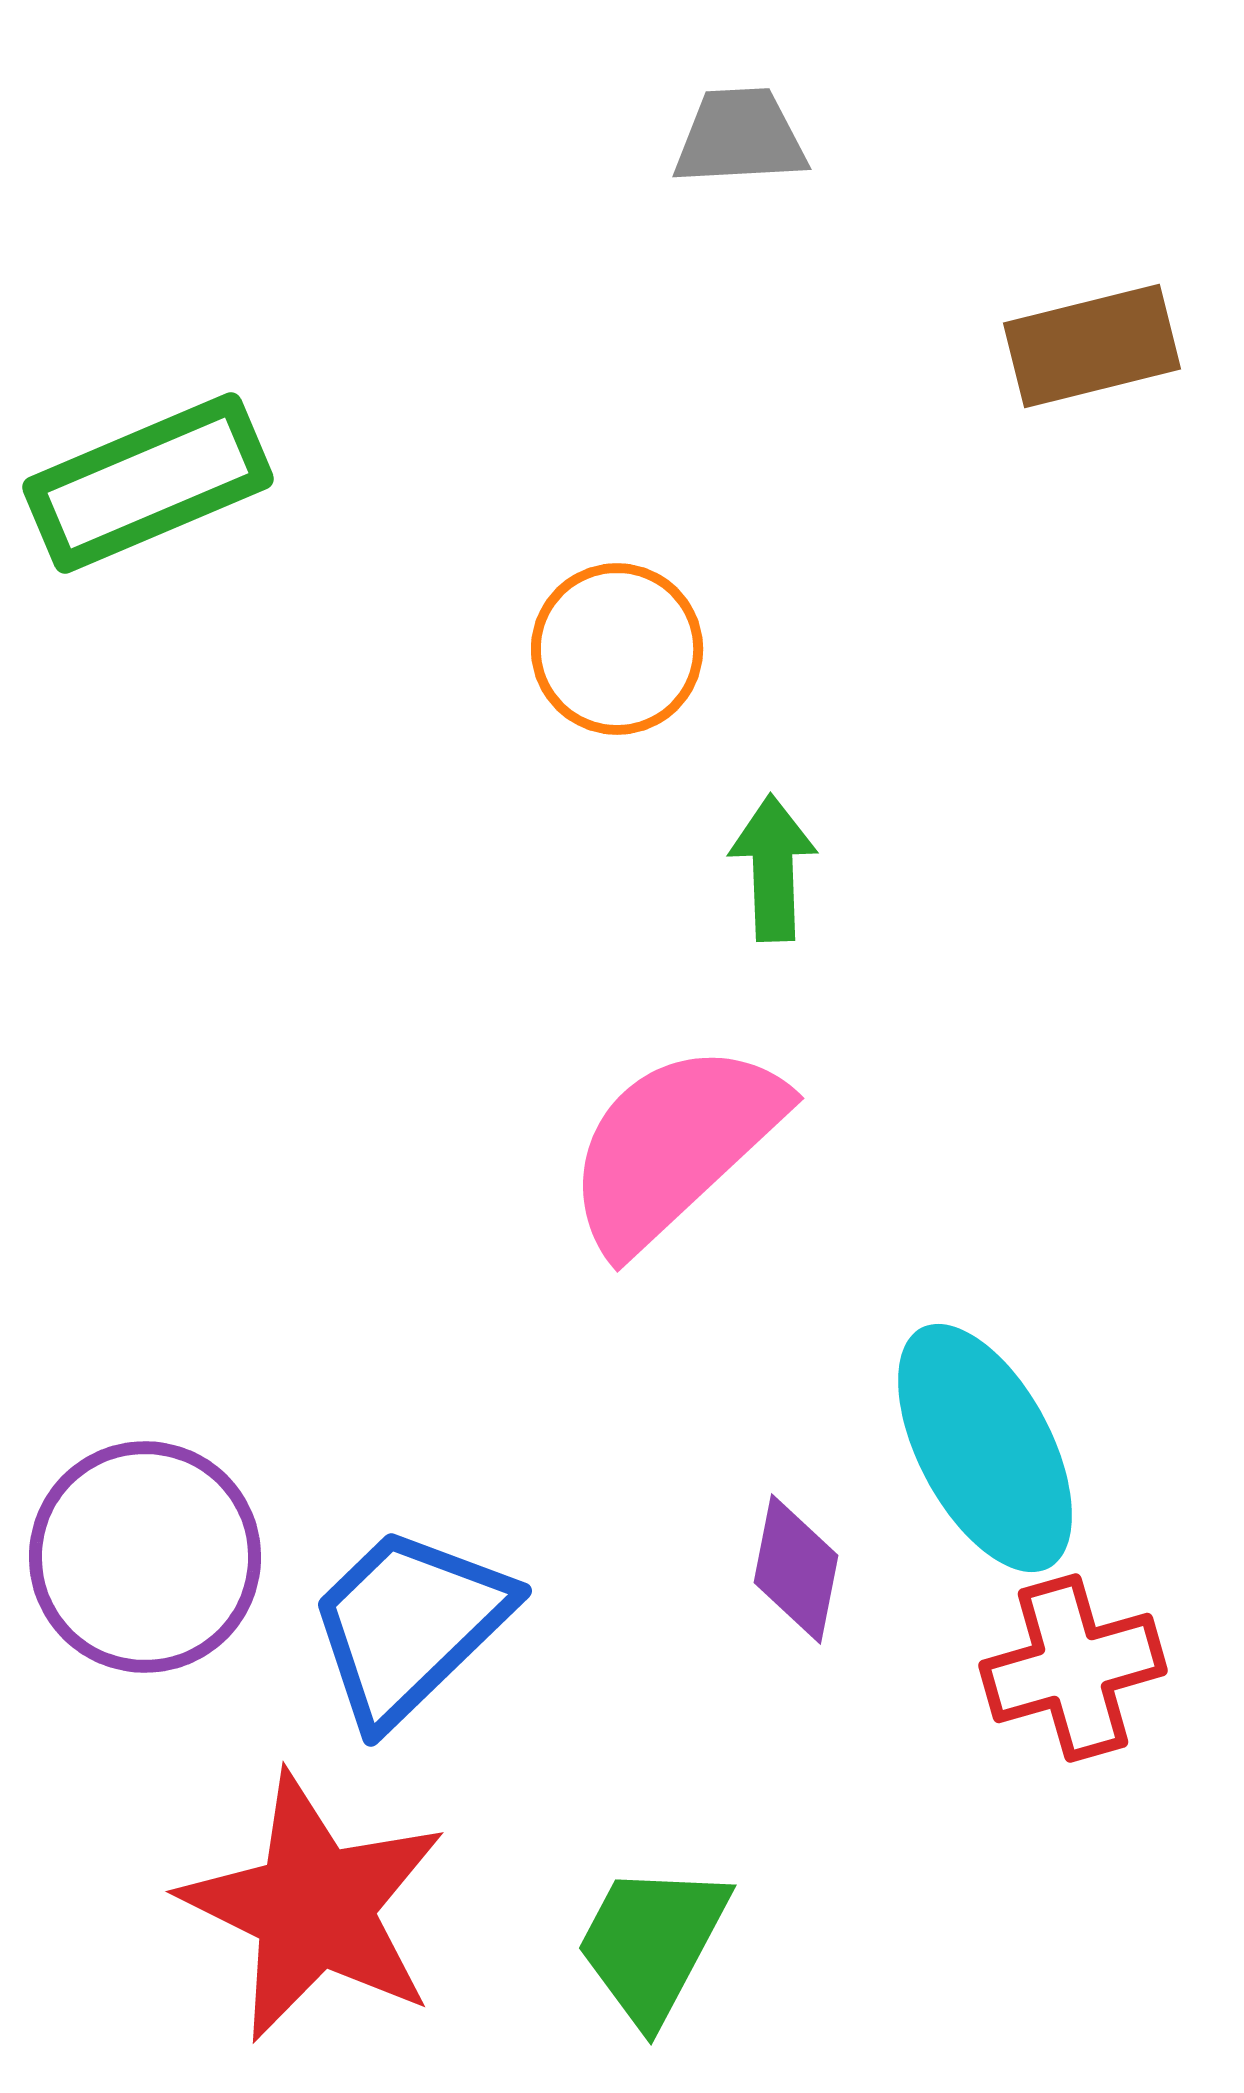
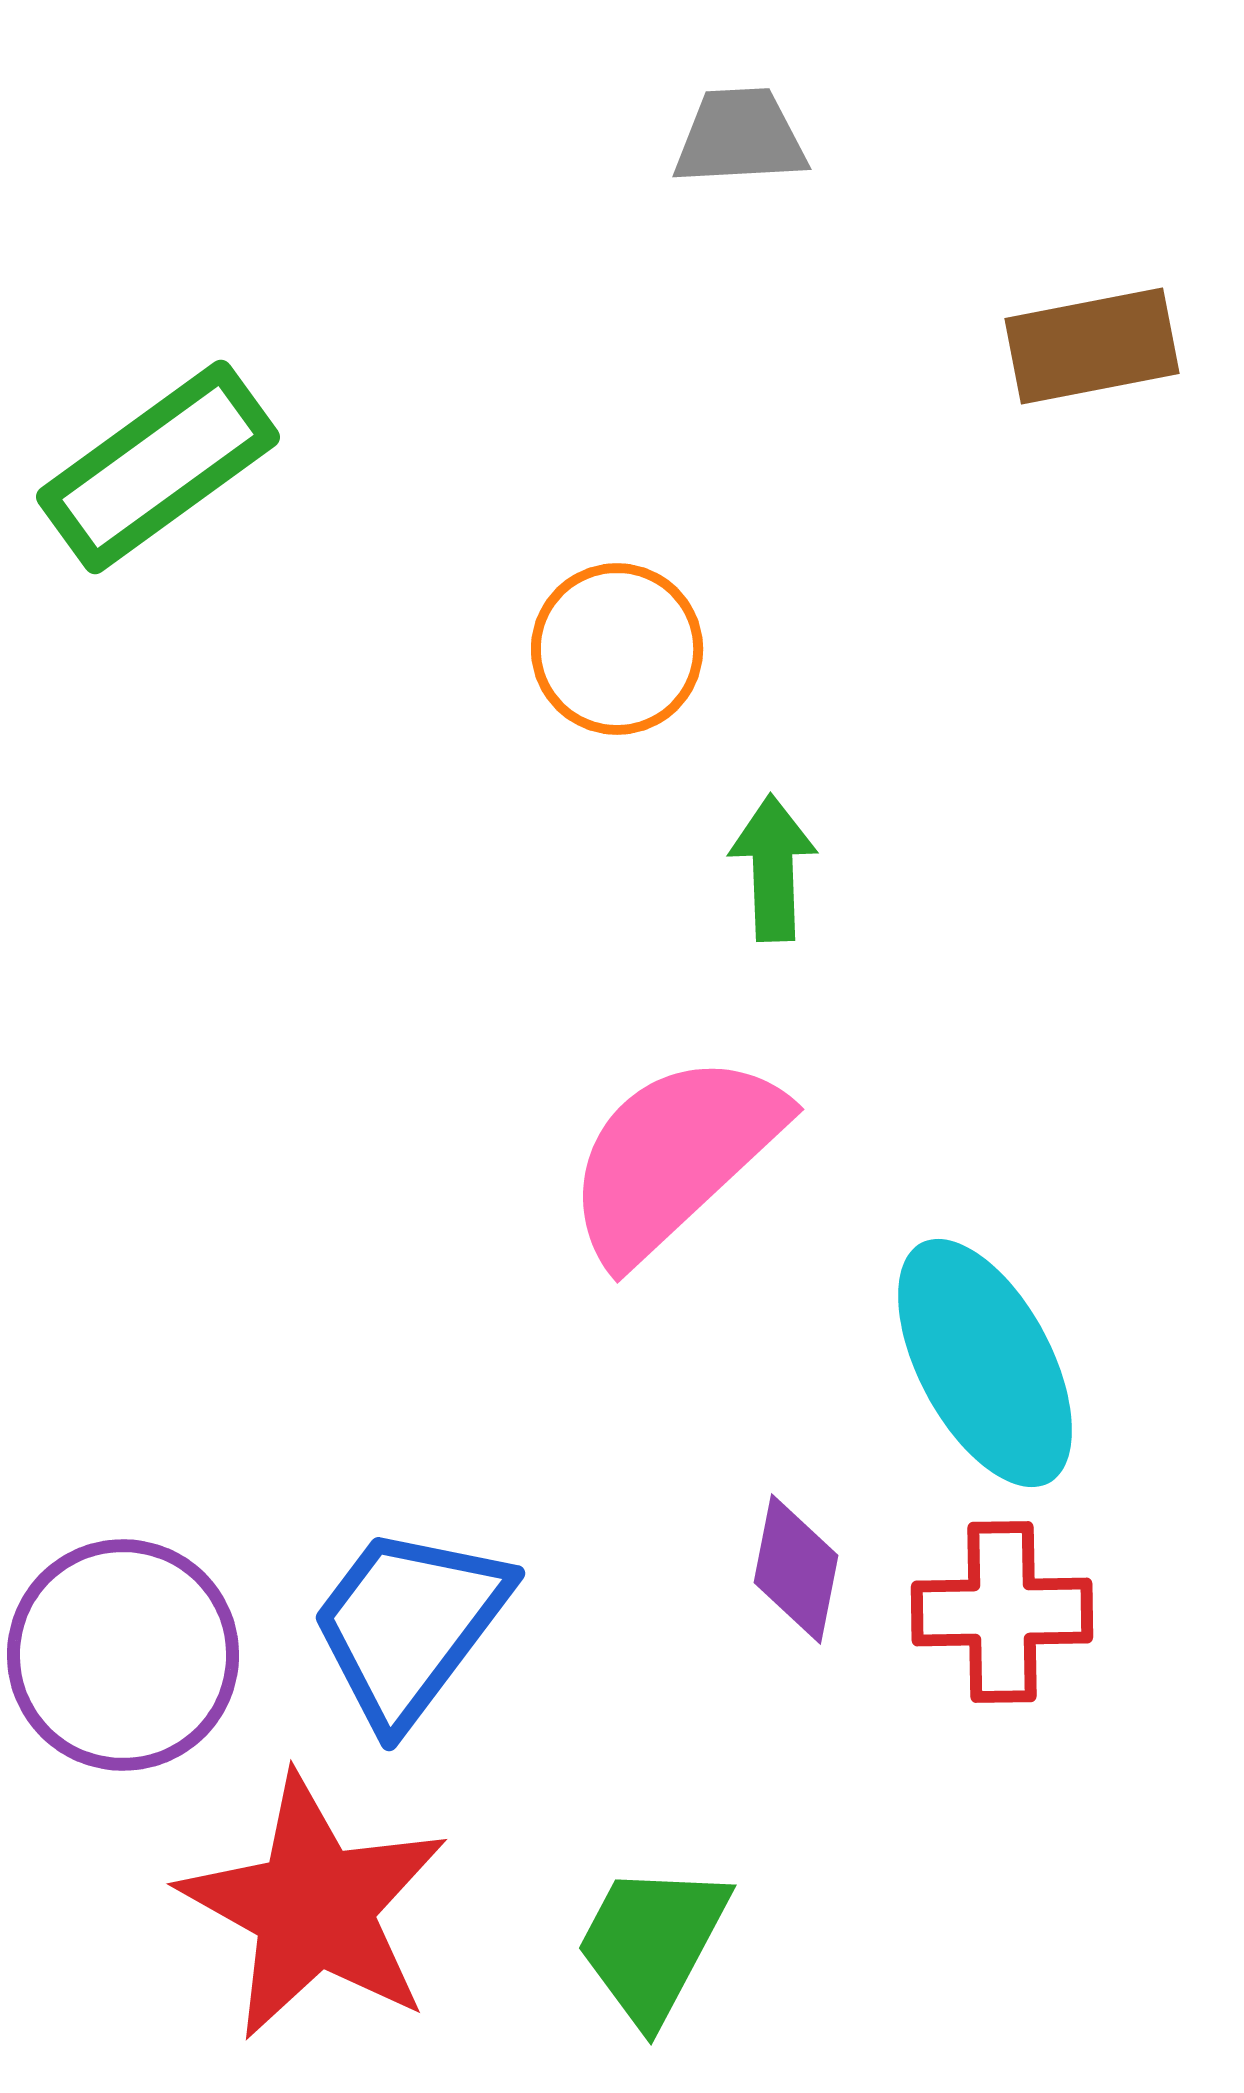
brown rectangle: rotated 3 degrees clockwise
green rectangle: moved 10 px right, 16 px up; rotated 13 degrees counterclockwise
pink semicircle: moved 11 px down
cyan ellipse: moved 85 px up
purple circle: moved 22 px left, 98 px down
blue trapezoid: rotated 9 degrees counterclockwise
red cross: moved 71 px left, 56 px up; rotated 15 degrees clockwise
red star: rotated 3 degrees clockwise
